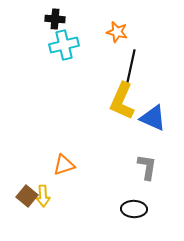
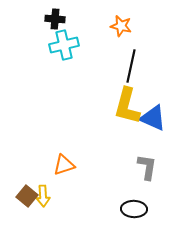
orange star: moved 4 px right, 6 px up
yellow L-shape: moved 5 px right, 5 px down; rotated 9 degrees counterclockwise
